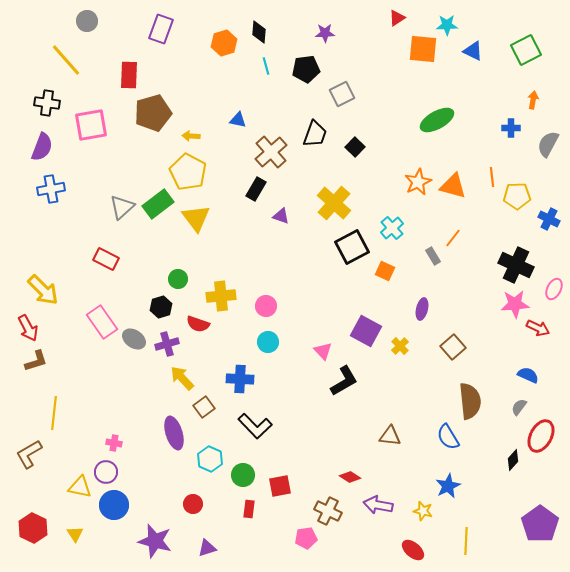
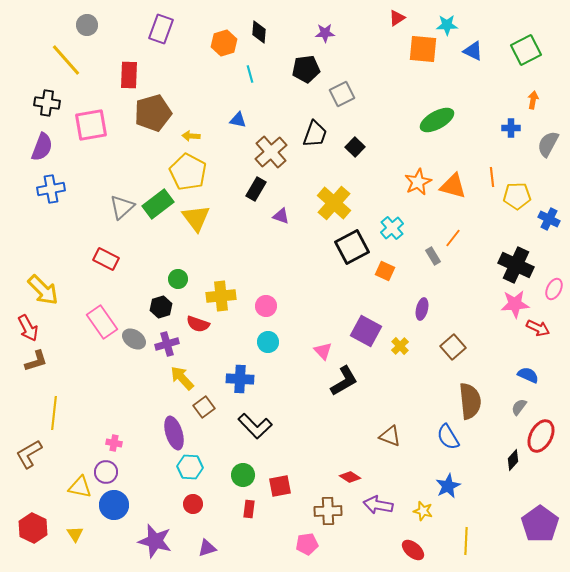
gray circle at (87, 21): moved 4 px down
cyan line at (266, 66): moved 16 px left, 8 px down
brown triangle at (390, 436): rotated 15 degrees clockwise
cyan hexagon at (210, 459): moved 20 px left, 8 px down; rotated 20 degrees counterclockwise
brown cross at (328, 511): rotated 28 degrees counterclockwise
pink pentagon at (306, 538): moved 1 px right, 6 px down
